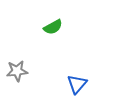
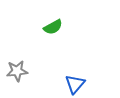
blue triangle: moved 2 px left
